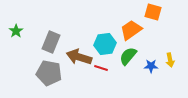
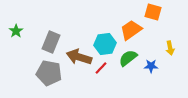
green semicircle: moved 2 px down; rotated 12 degrees clockwise
yellow arrow: moved 12 px up
red line: rotated 64 degrees counterclockwise
